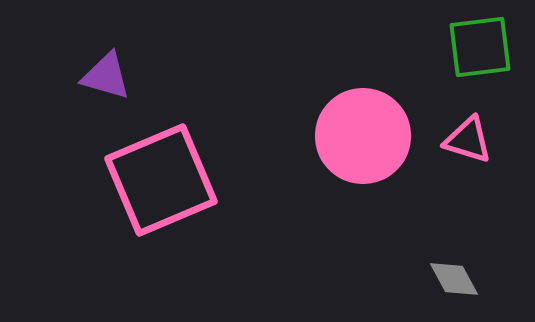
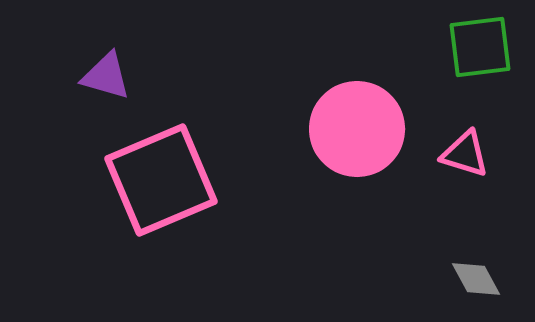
pink circle: moved 6 px left, 7 px up
pink triangle: moved 3 px left, 14 px down
gray diamond: moved 22 px right
